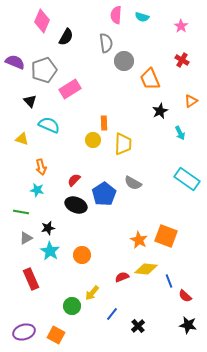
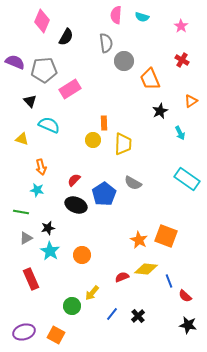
gray pentagon at (44, 70): rotated 15 degrees clockwise
black cross at (138, 326): moved 10 px up
